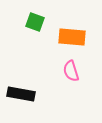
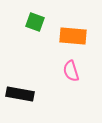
orange rectangle: moved 1 px right, 1 px up
black rectangle: moved 1 px left
